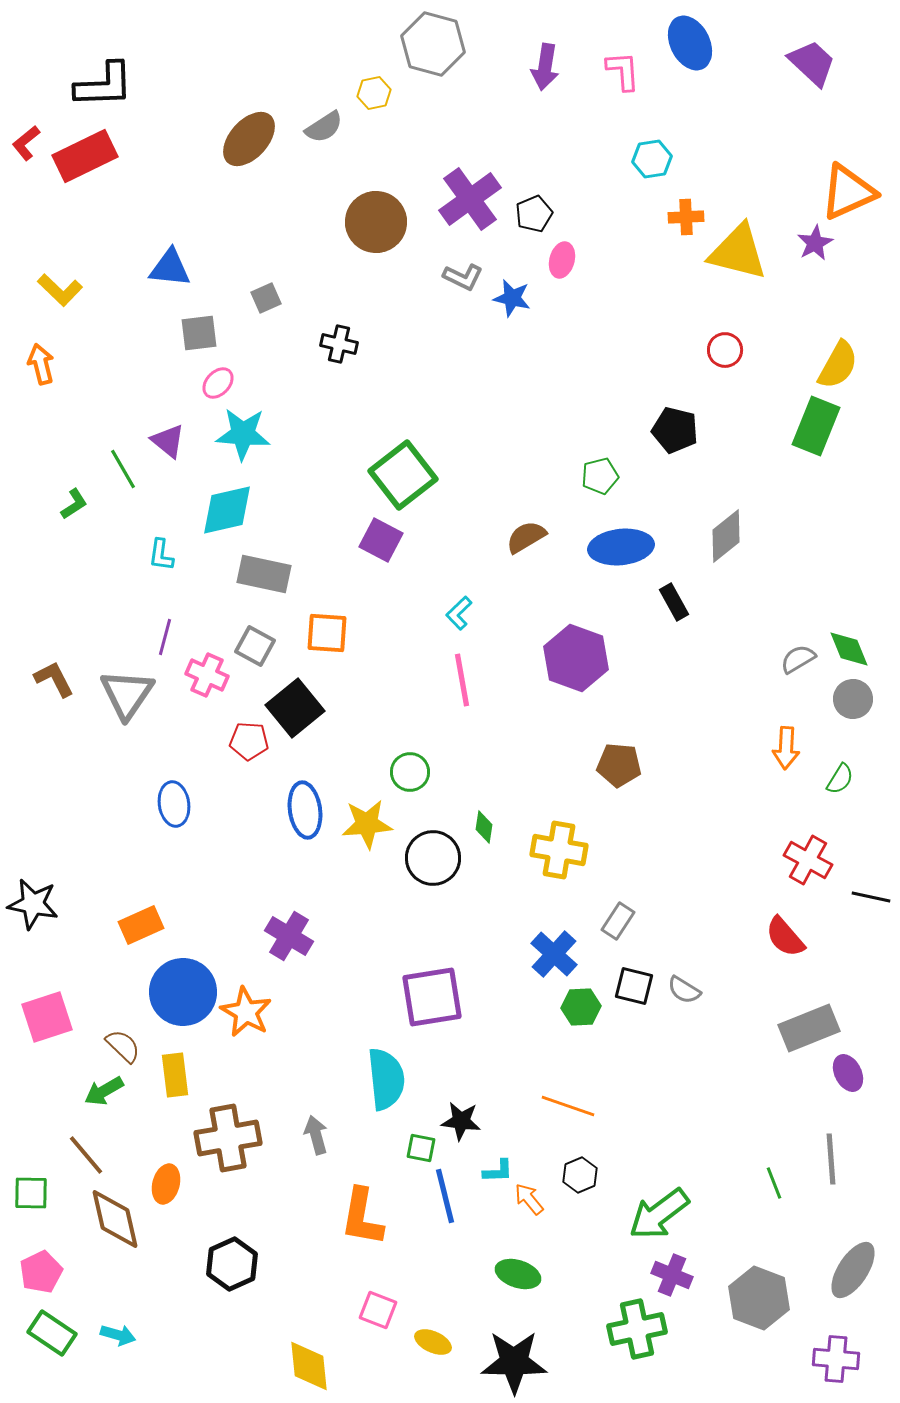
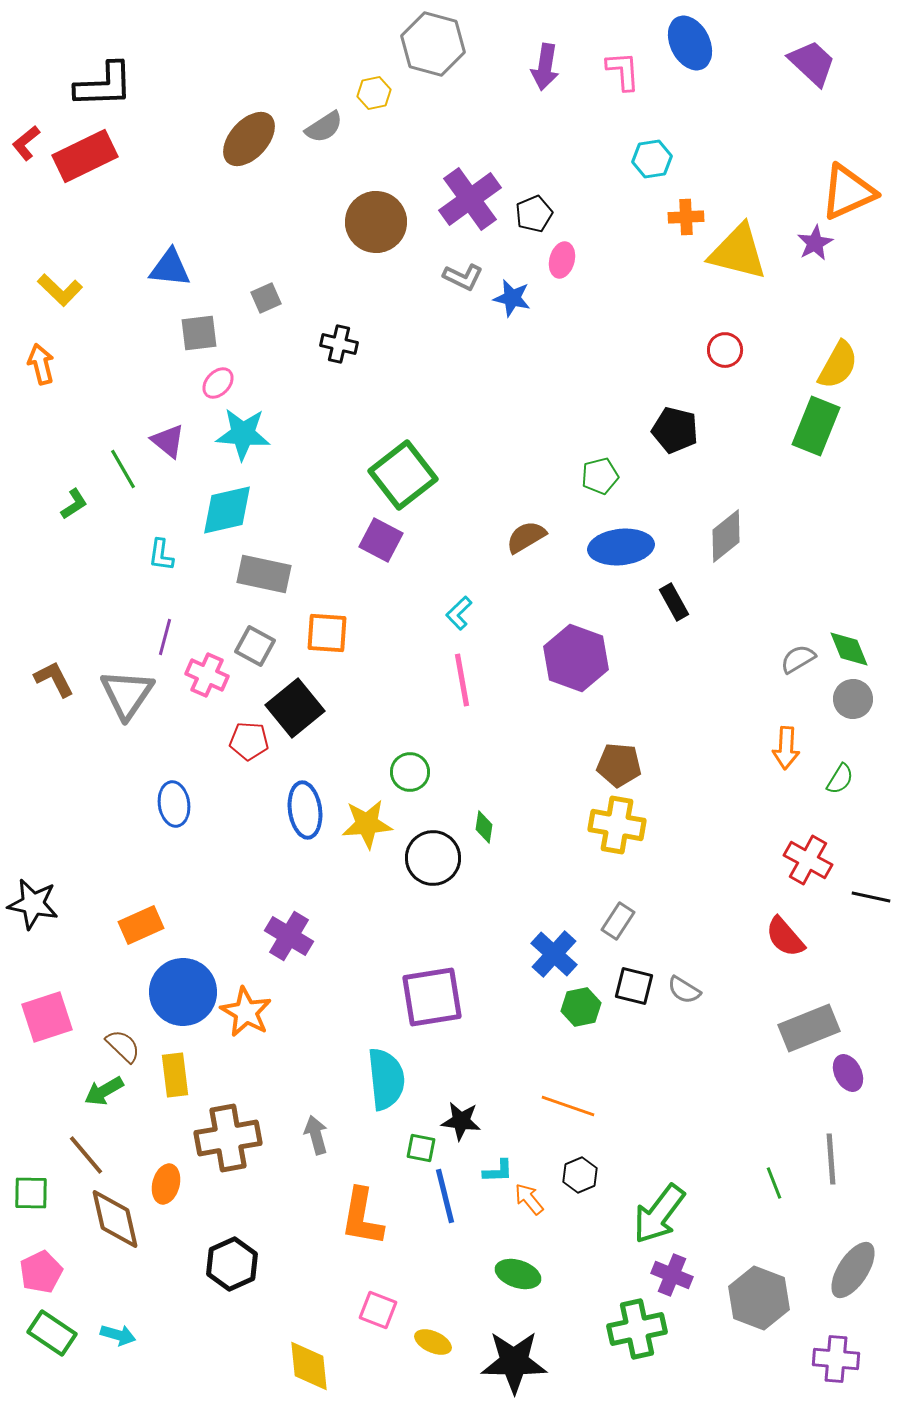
yellow cross at (559, 850): moved 58 px right, 25 px up
green hexagon at (581, 1007): rotated 9 degrees counterclockwise
green arrow at (659, 1214): rotated 16 degrees counterclockwise
